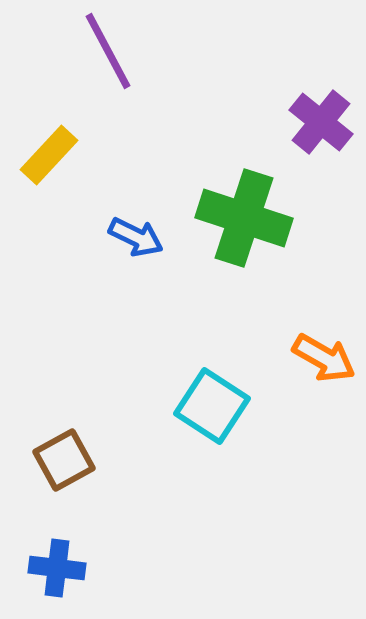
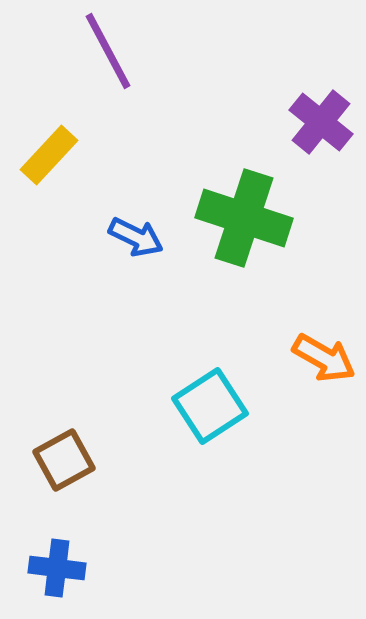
cyan square: moved 2 px left; rotated 24 degrees clockwise
